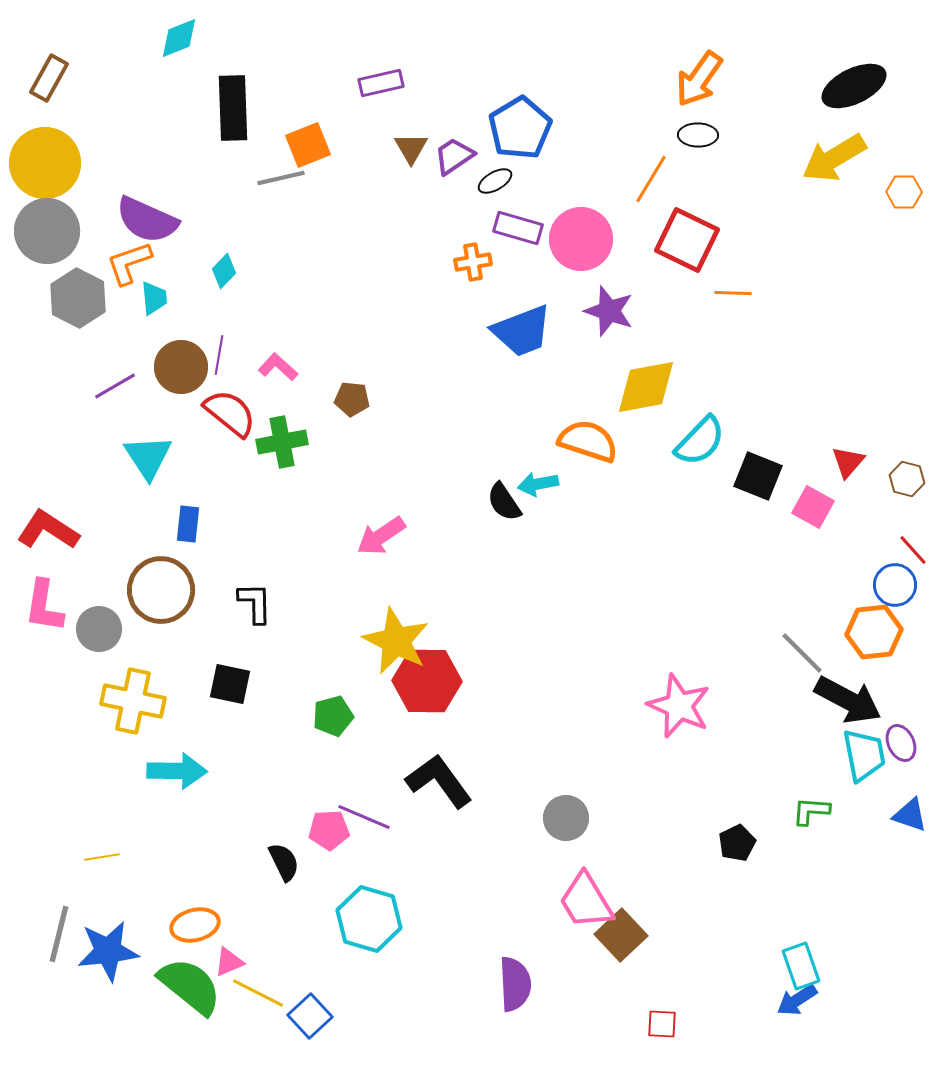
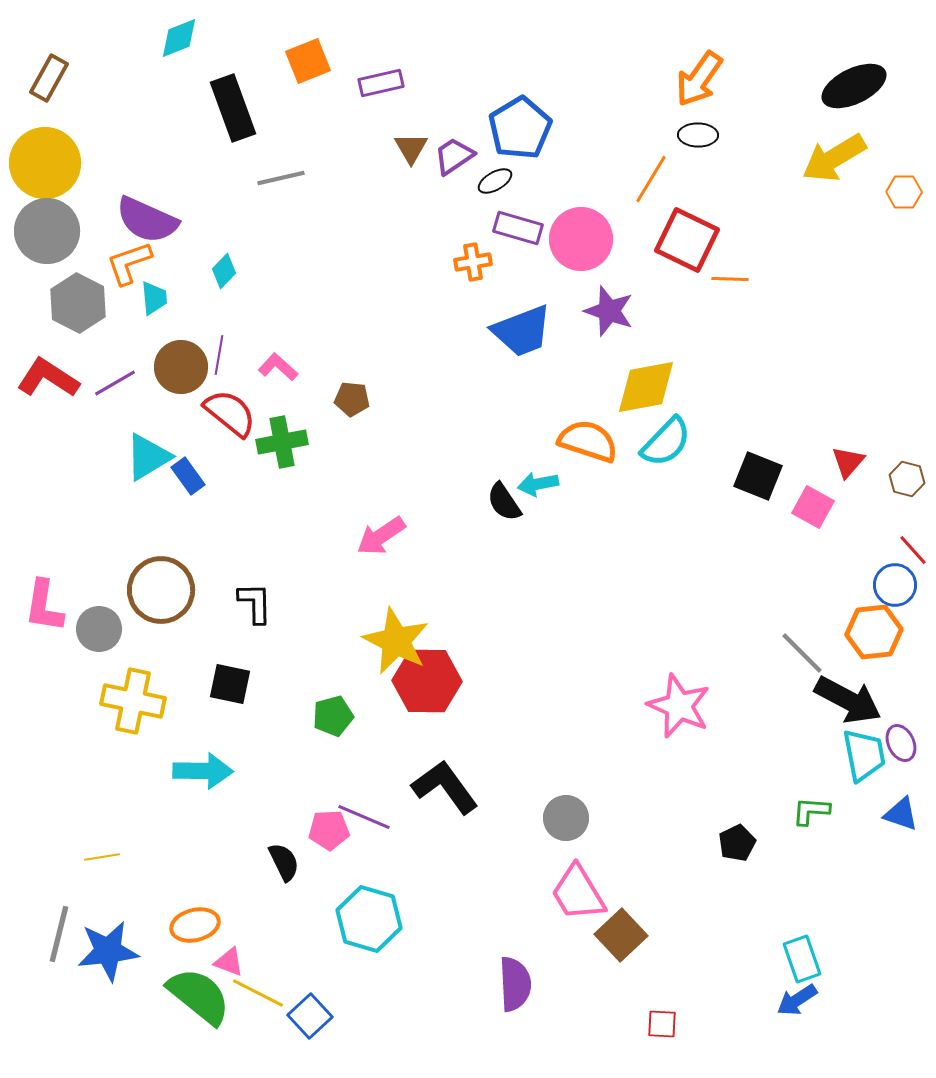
black rectangle at (233, 108): rotated 18 degrees counterclockwise
orange square at (308, 145): moved 84 px up
orange line at (733, 293): moved 3 px left, 14 px up
gray hexagon at (78, 298): moved 5 px down
purple line at (115, 386): moved 3 px up
cyan semicircle at (700, 441): moved 34 px left, 1 px down
cyan triangle at (148, 457): rotated 32 degrees clockwise
blue rectangle at (188, 524): moved 48 px up; rotated 42 degrees counterclockwise
red L-shape at (48, 530): moved 152 px up
cyan arrow at (177, 771): moved 26 px right
black L-shape at (439, 781): moved 6 px right, 6 px down
blue triangle at (910, 815): moved 9 px left, 1 px up
pink trapezoid at (586, 901): moved 8 px left, 8 px up
pink triangle at (229, 962): rotated 44 degrees clockwise
cyan rectangle at (801, 966): moved 1 px right, 7 px up
green semicircle at (190, 986): moved 9 px right, 10 px down
